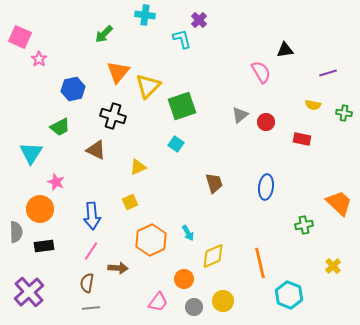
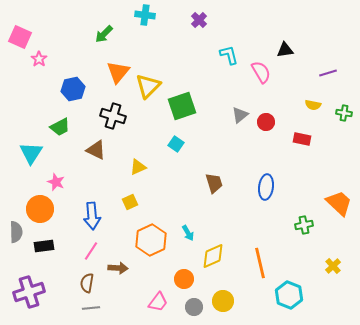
cyan L-shape at (182, 39): moved 47 px right, 16 px down
purple cross at (29, 292): rotated 24 degrees clockwise
